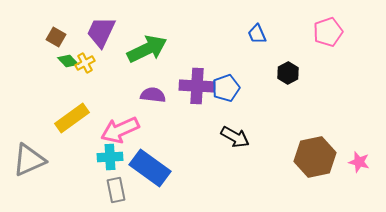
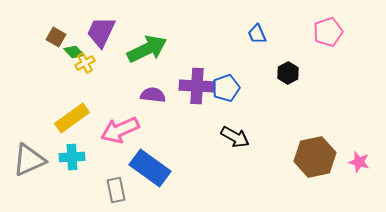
green diamond: moved 6 px right, 9 px up
cyan cross: moved 38 px left
